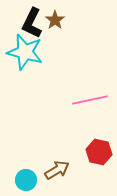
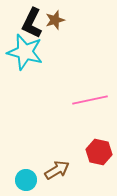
brown star: rotated 18 degrees clockwise
